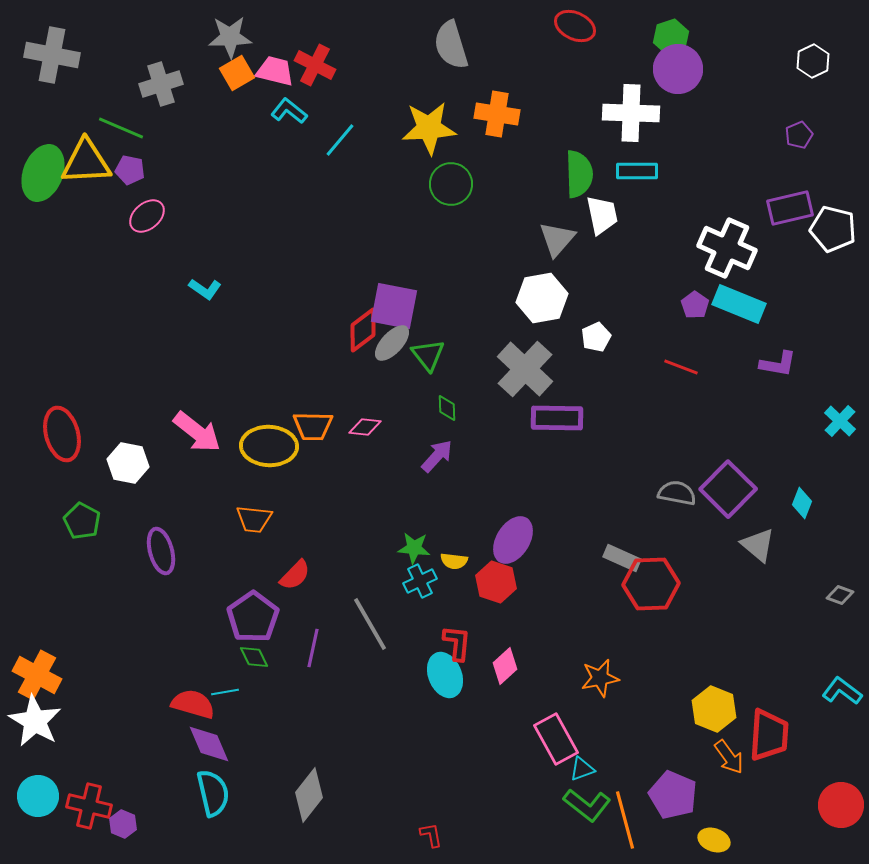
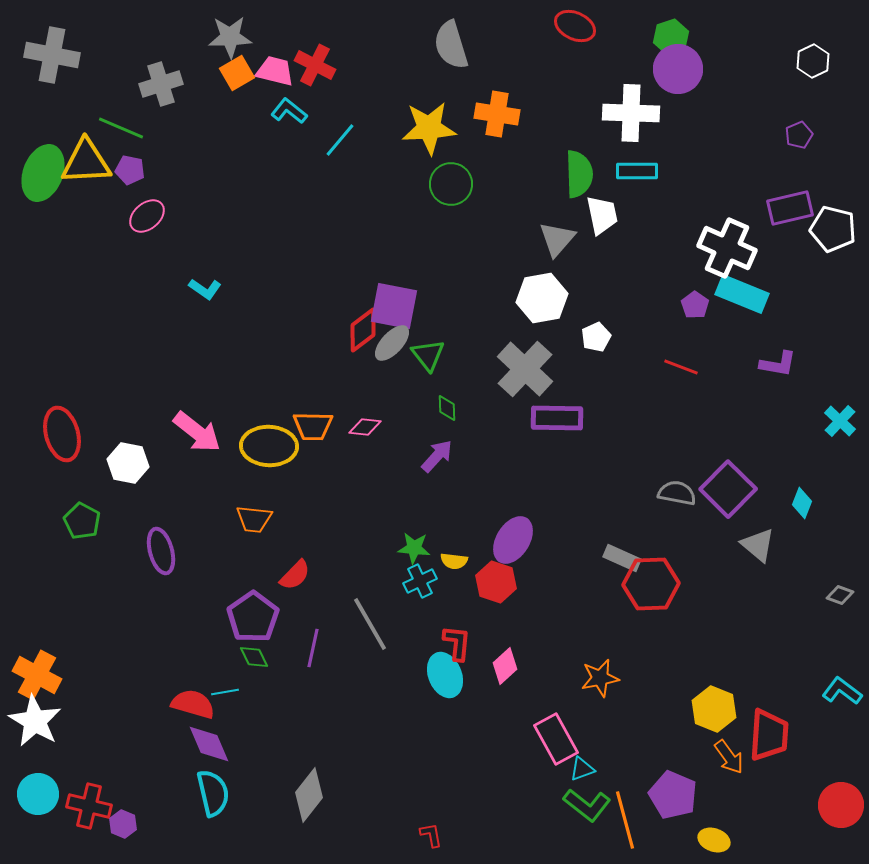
cyan rectangle at (739, 304): moved 3 px right, 10 px up
cyan circle at (38, 796): moved 2 px up
